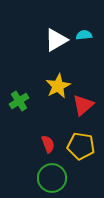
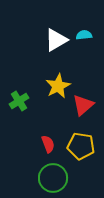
green circle: moved 1 px right
